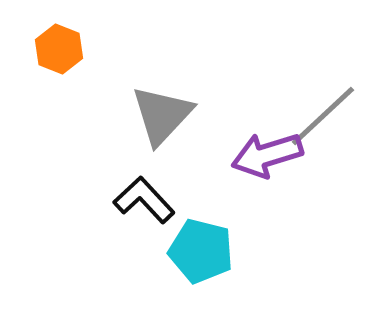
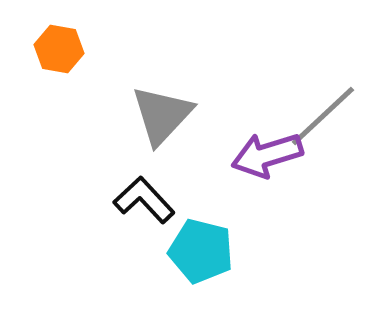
orange hexagon: rotated 12 degrees counterclockwise
